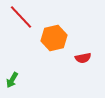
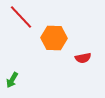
orange hexagon: rotated 15 degrees clockwise
